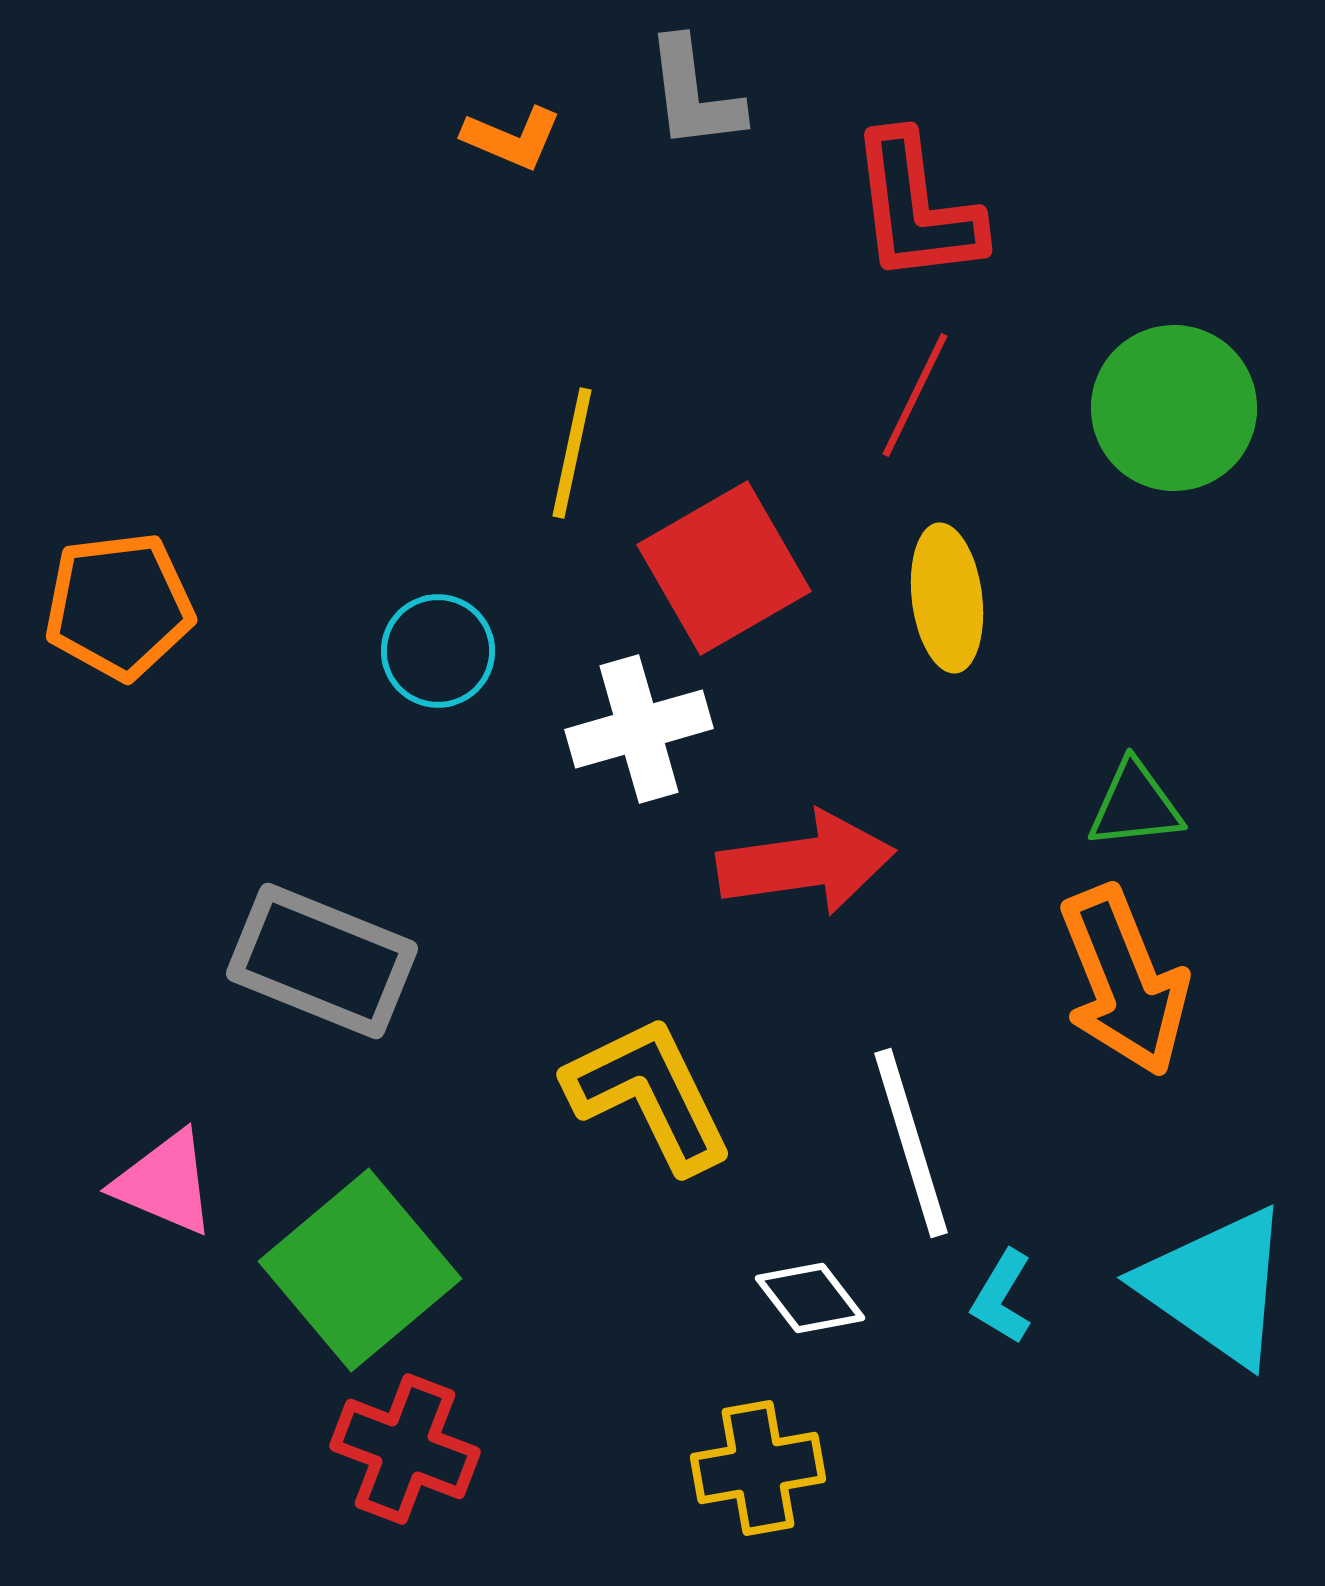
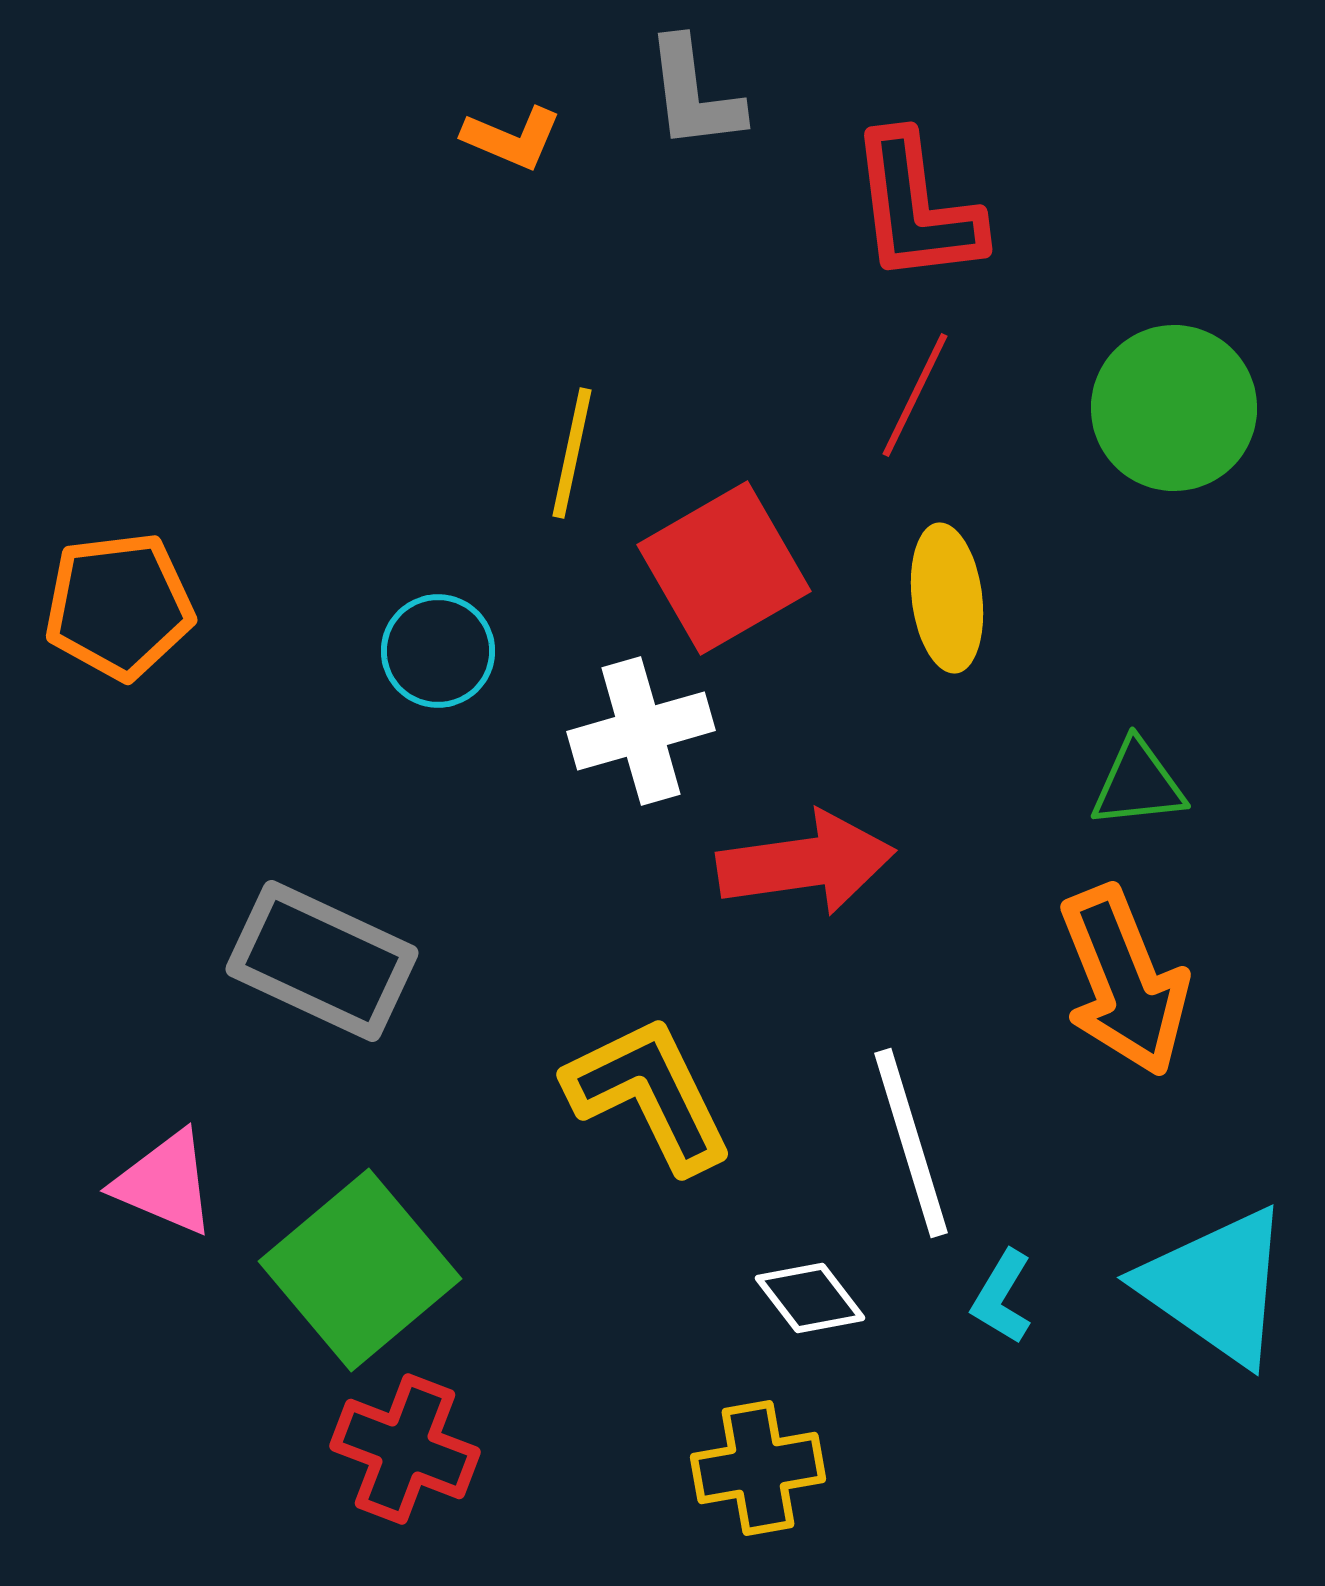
white cross: moved 2 px right, 2 px down
green triangle: moved 3 px right, 21 px up
gray rectangle: rotated 3 degrees clockwise
